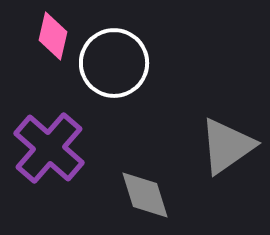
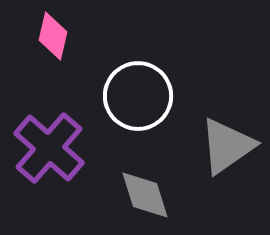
white circle: moved 24 px right, 33 px down
